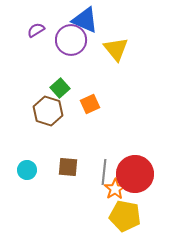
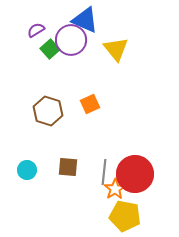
green square: moved 10 px left, 39 px up
